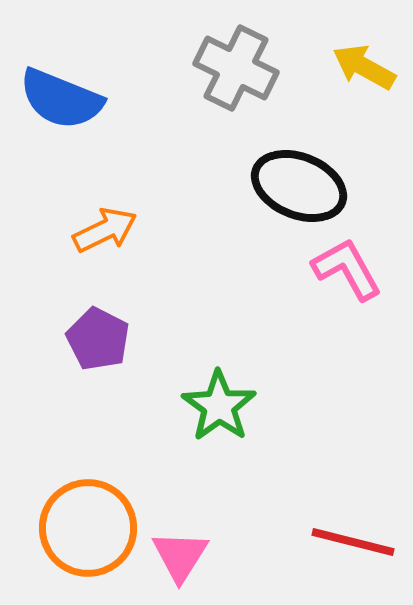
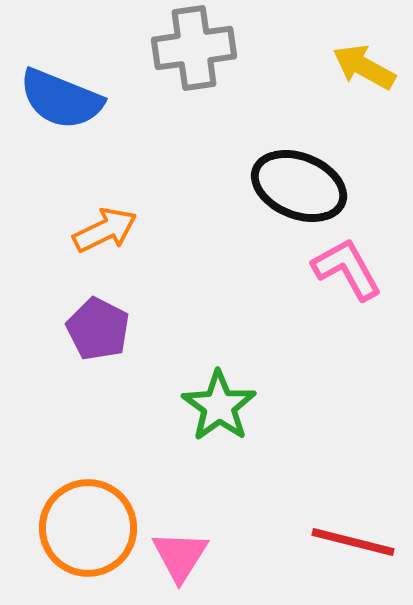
gray cross: moved 42 px left, 20 px up; rotated 34 degrees counterclockwise
purple pentagon: moved 10 px up
